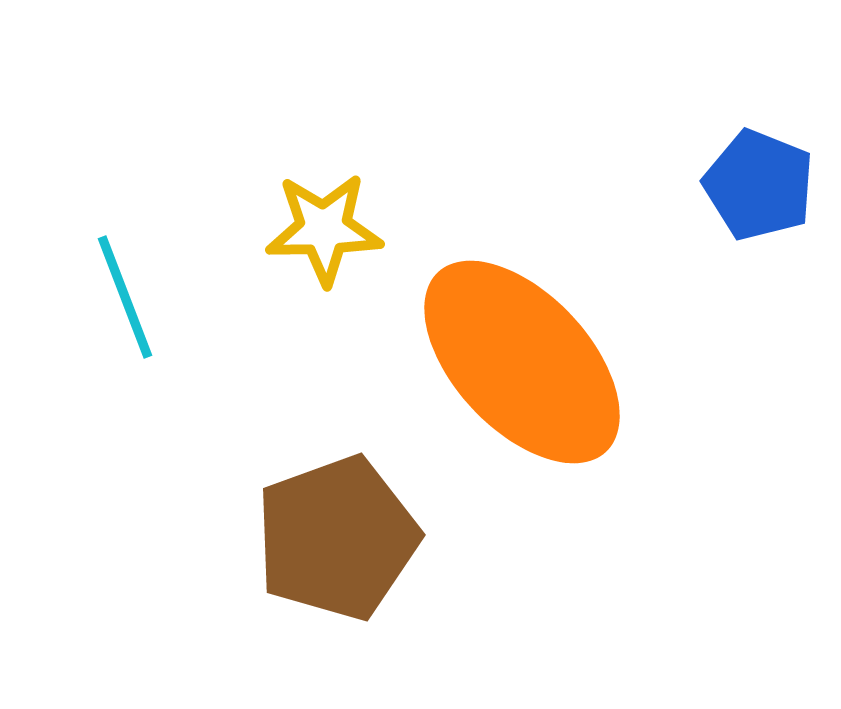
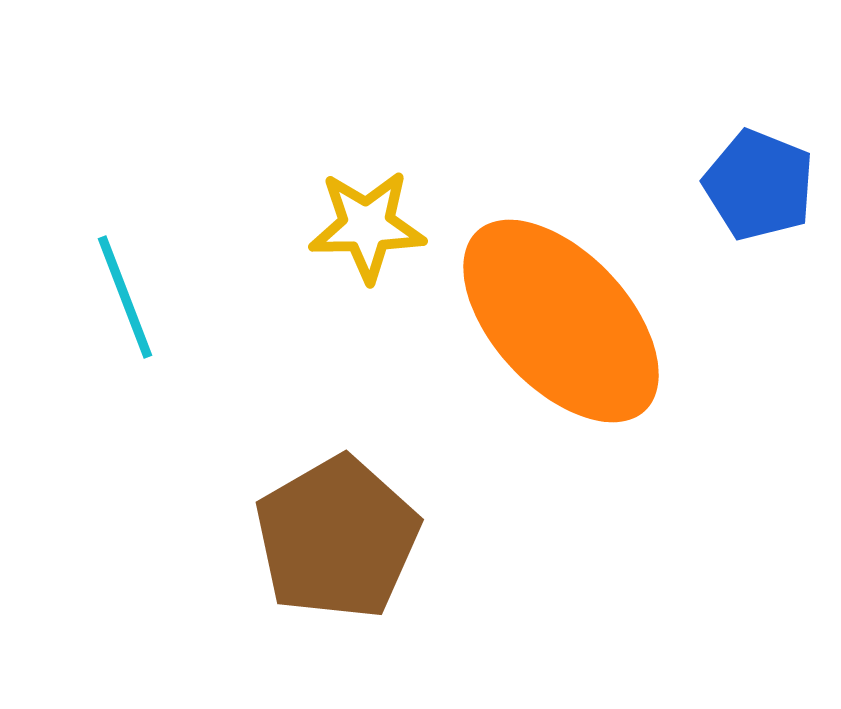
yellow star: moved 43 px right, 3 px up
orange ellipse: moved 39 px right, 41 px up
brown pentagon: rotated 10 degrees counterclockwise
